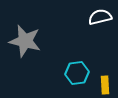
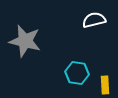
white semicircle: moved 6 px left, 3 px down
cyan hexagon: rotated 15 degrees clockwise
